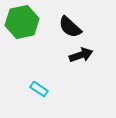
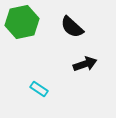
black semicircle: moved 2 px right
black arrow: moved 4 px right, 9 px down
